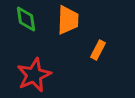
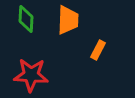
green diamond: rotated 12 degrees clockwise
red star: moved 3 px left; rotated 28 degrees clockwise
